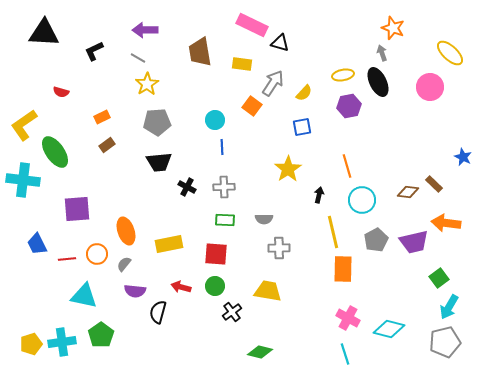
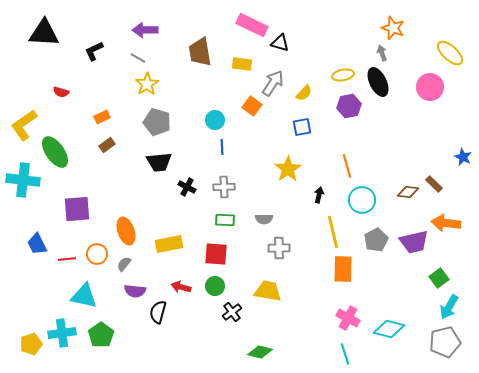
gray pentagon at (157, 122): rotated 20 degrees clockwise
cyan cross at (62, 342): moved 9 px up
